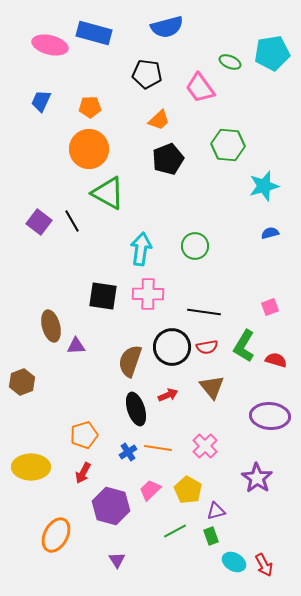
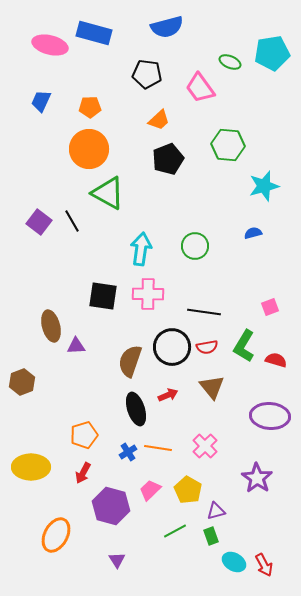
blue semicircle at (270, 233): moved 17 px left
